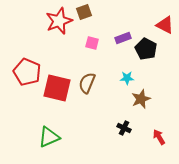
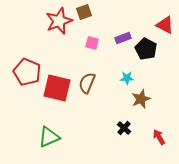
black cross: rotated 16 degrees clockwise
